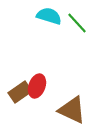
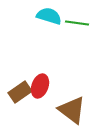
green line: rotated 40 degrees counterclockwise
red ellipse: moved 3 px right
brown triangle: rotated 12 degrees clockwise
